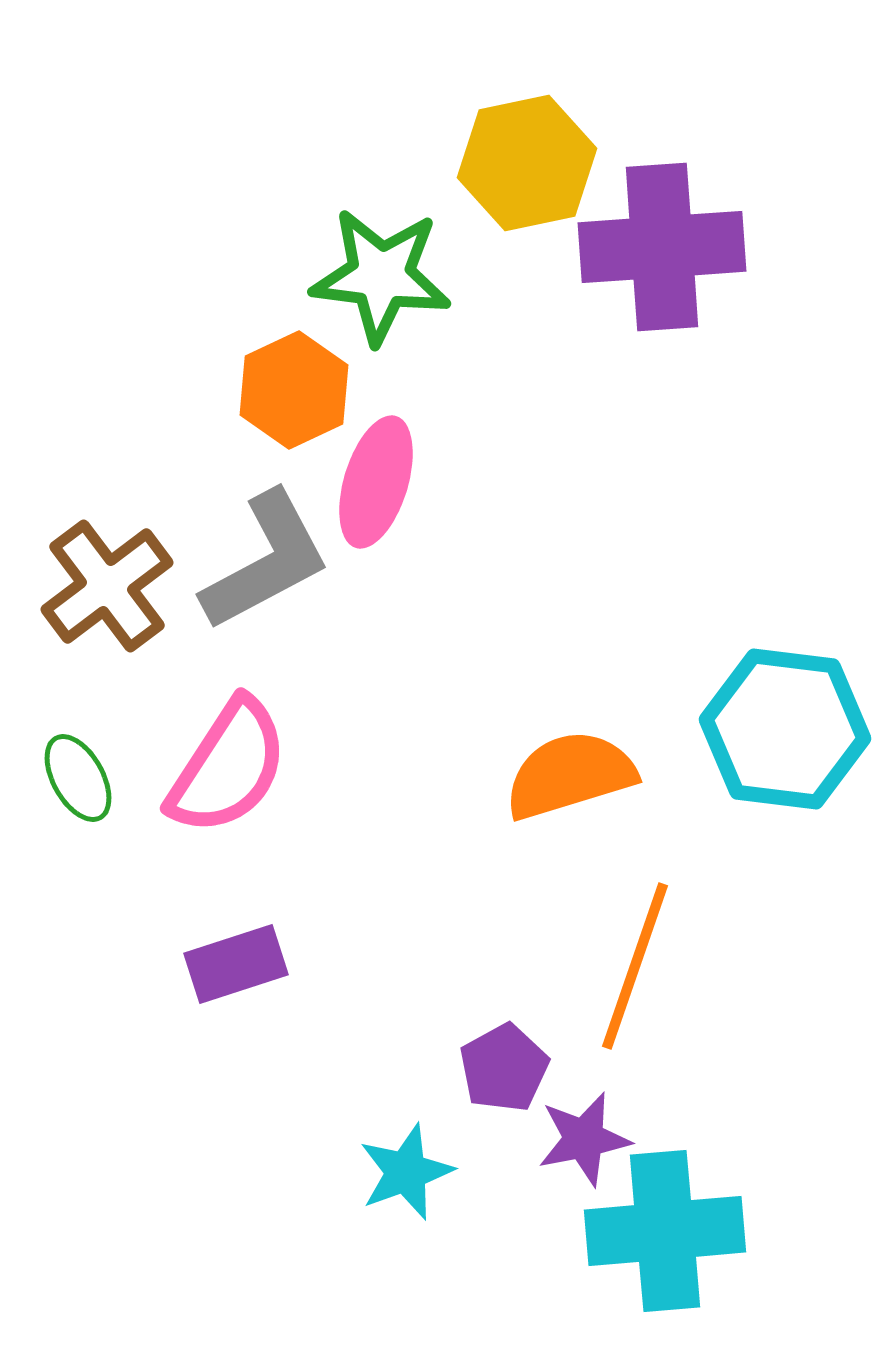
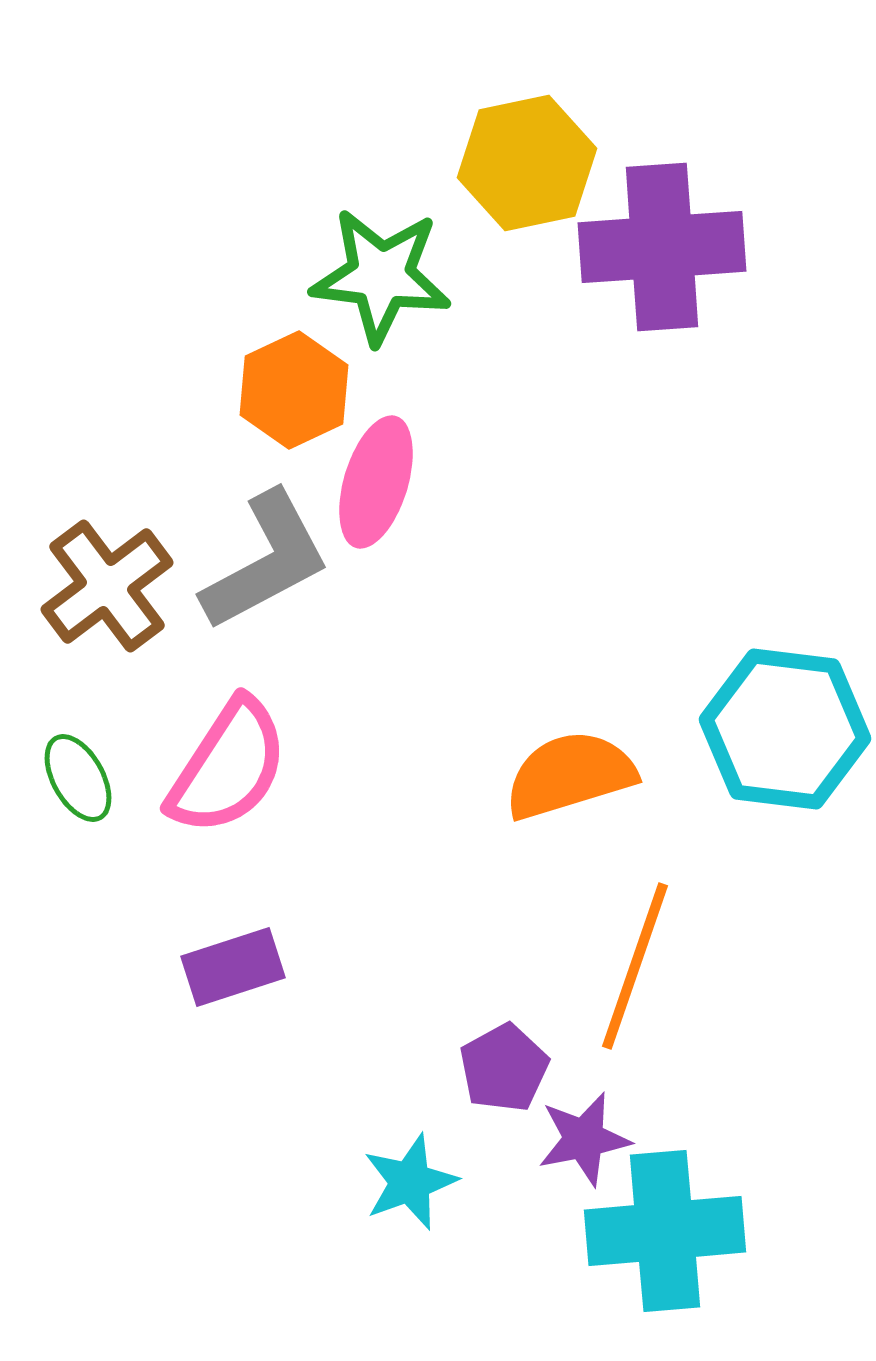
purple rectangle: moved 3 px left, 3 px down
cyan star: moved 4 px right, 10 px down
